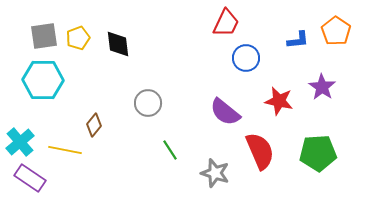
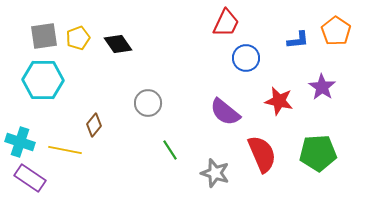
black diamond: rotated 28 degrees counterclockwise
cyan cross: rotated 32 degrees counterclockwise
red semicircle: moved 2 px right, 3 px down
